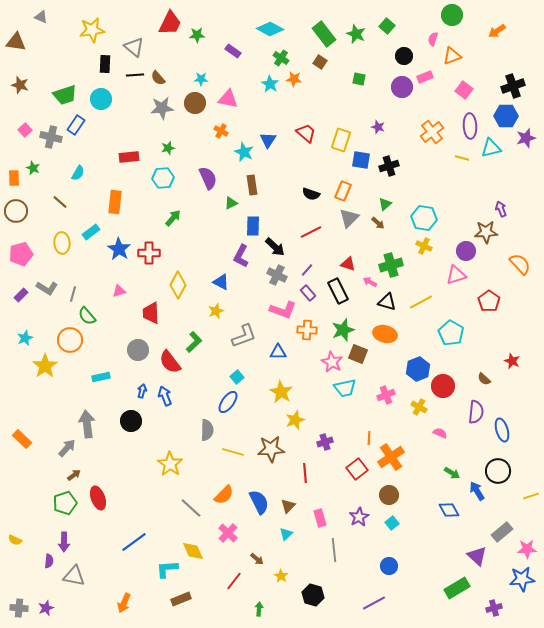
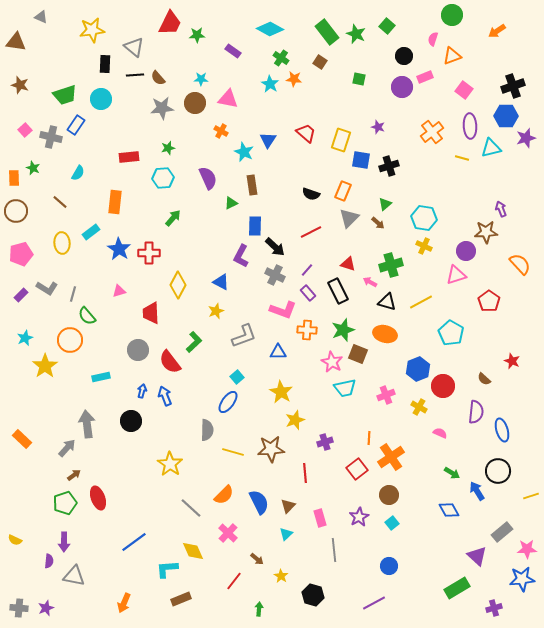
green rectangle at (324, 34): moved 3 px right, 2 px up
blue rectangle at (253, 226): moved 2 px right
gray cross at (277, 275): moved 2 px left
